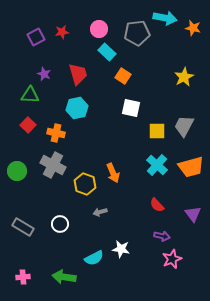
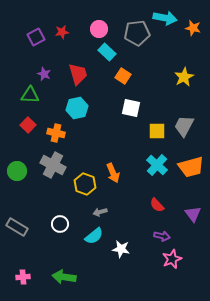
gray rectangle: moved 6 px left
cyan semicircle: moved 22 px up; rotated 12 degrees counterclockwise
